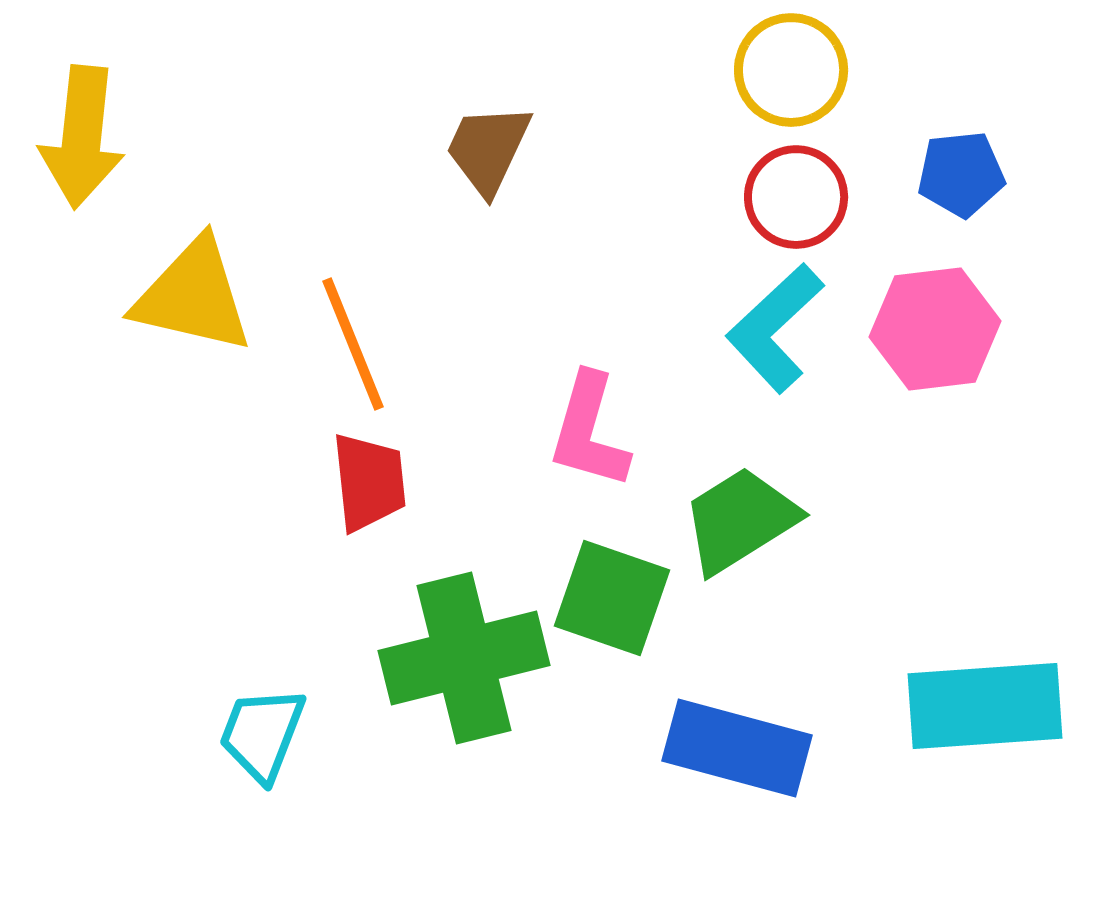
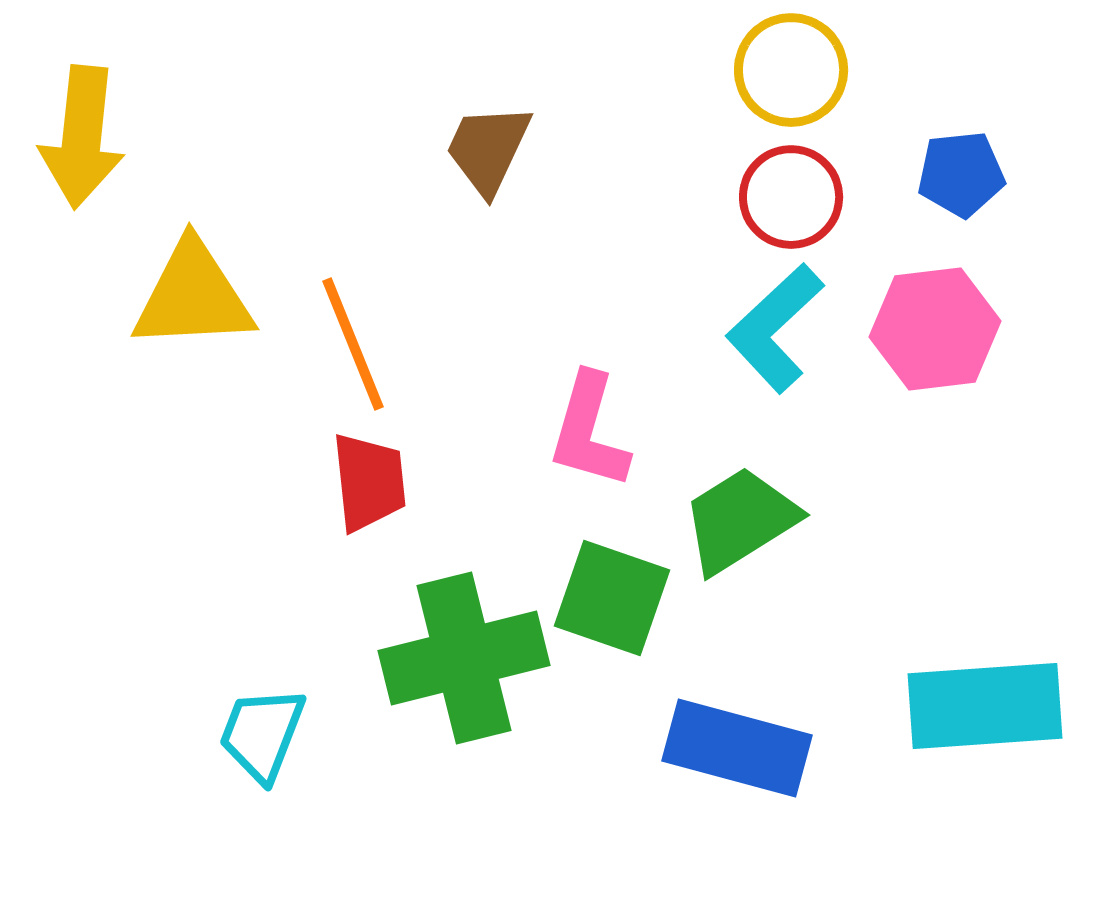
red circle: moved 5 px left
yellow triangle: rotated 16 degrees counterclockwise
